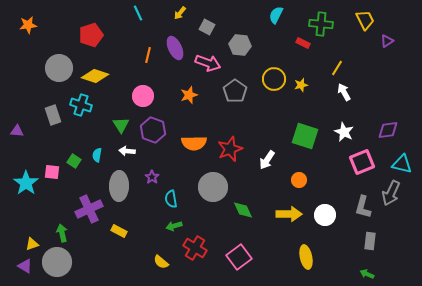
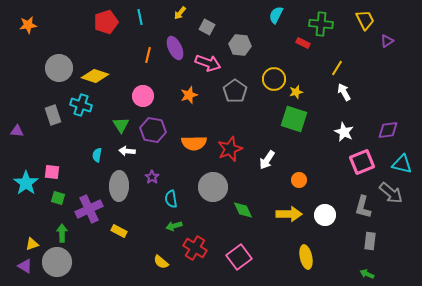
cyan line at (138, 13): moved 2 px right, 4 px down; rotated 14 degrees clockwise
red pentagon at (91, 35): moved 15 px right, 13 px up
yellow star at (301, 85): moved 5 px left, 7 px down
purple hexagon at (153, 130): rotated 10 degrees counterclockwise
green square at (305, 136): moved 11 px left, 17 px up
green square at (74, 161): moved 16 px left, 37 px down; rotated 16 degrees counterclockwise
gray arrow at (391, 193): rotated 75 degrees counterclockwise
green arrow at (62, 233): rotated 12 degrees clockwise
